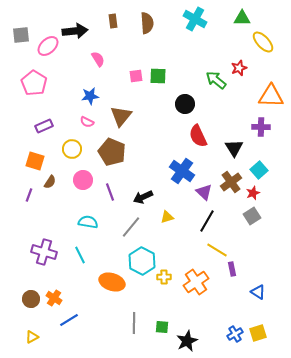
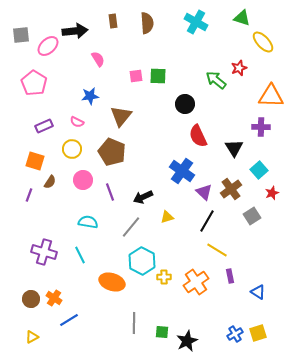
green triangle at (242, 18): rotated 18 degrees clockwise
cyan cross at (195, 19): moved 1 px right, 3 px down
pink semicircle at (87, 122): moved 10 px left
brown cross at (231, 182): moved 7 px down
red star at (253, 193): moved 19 px right
purple rectangle at (232, 269): moved 2 px left, 7 px down
green square at (162, 327): moved 5 px down
